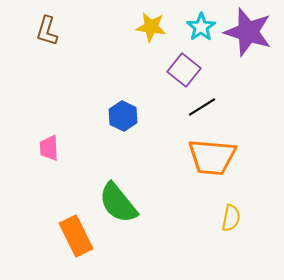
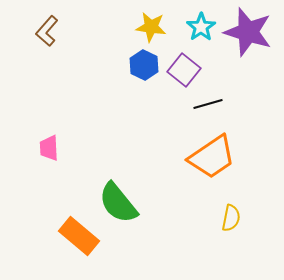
brown L-shape: rotated 24 degrees clockwise
black line: moved 6 px right, 3 px up; rotated 16 degrees clockwise
blue hexagon: moved 21 px right, 51 px up
orange trapezoid: rotated 39 degrees counterclockwise
orange rectangle: moved 3 px right; rotated 24 degrees counterclockwise
